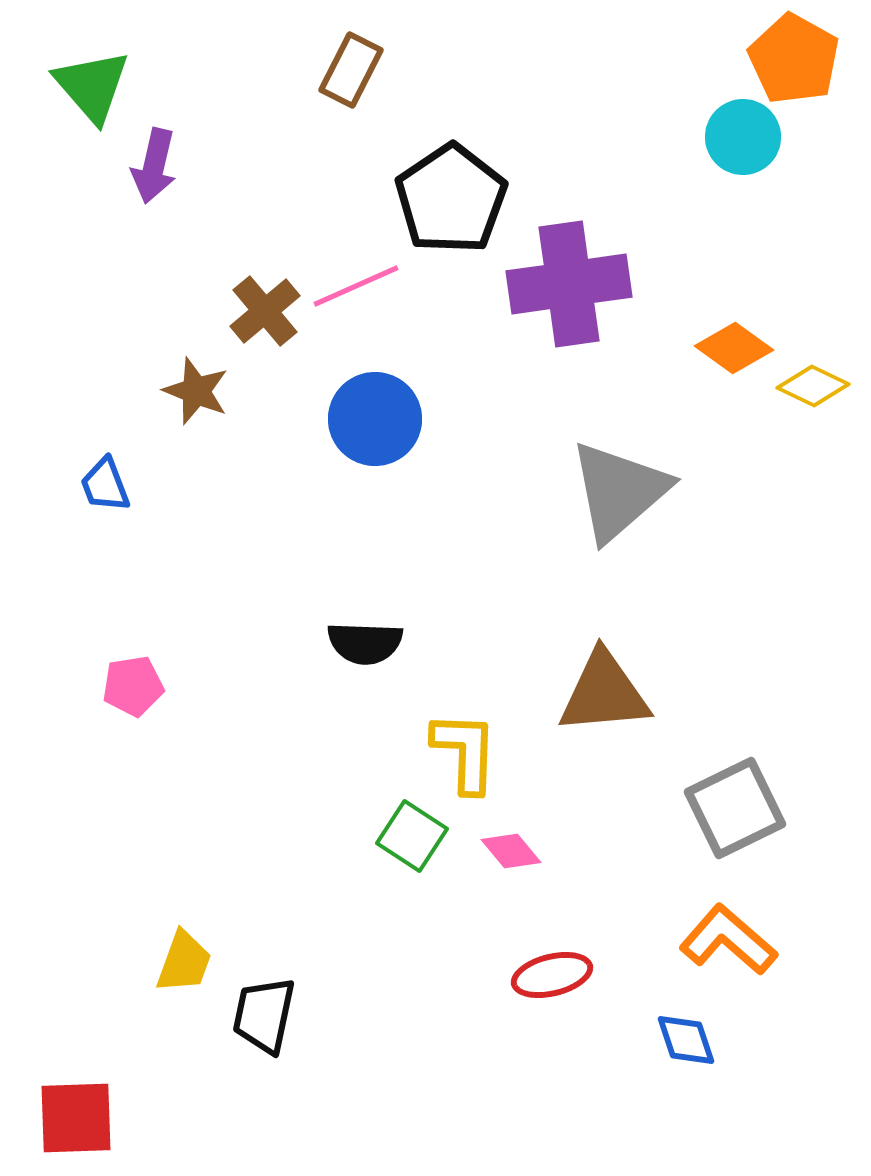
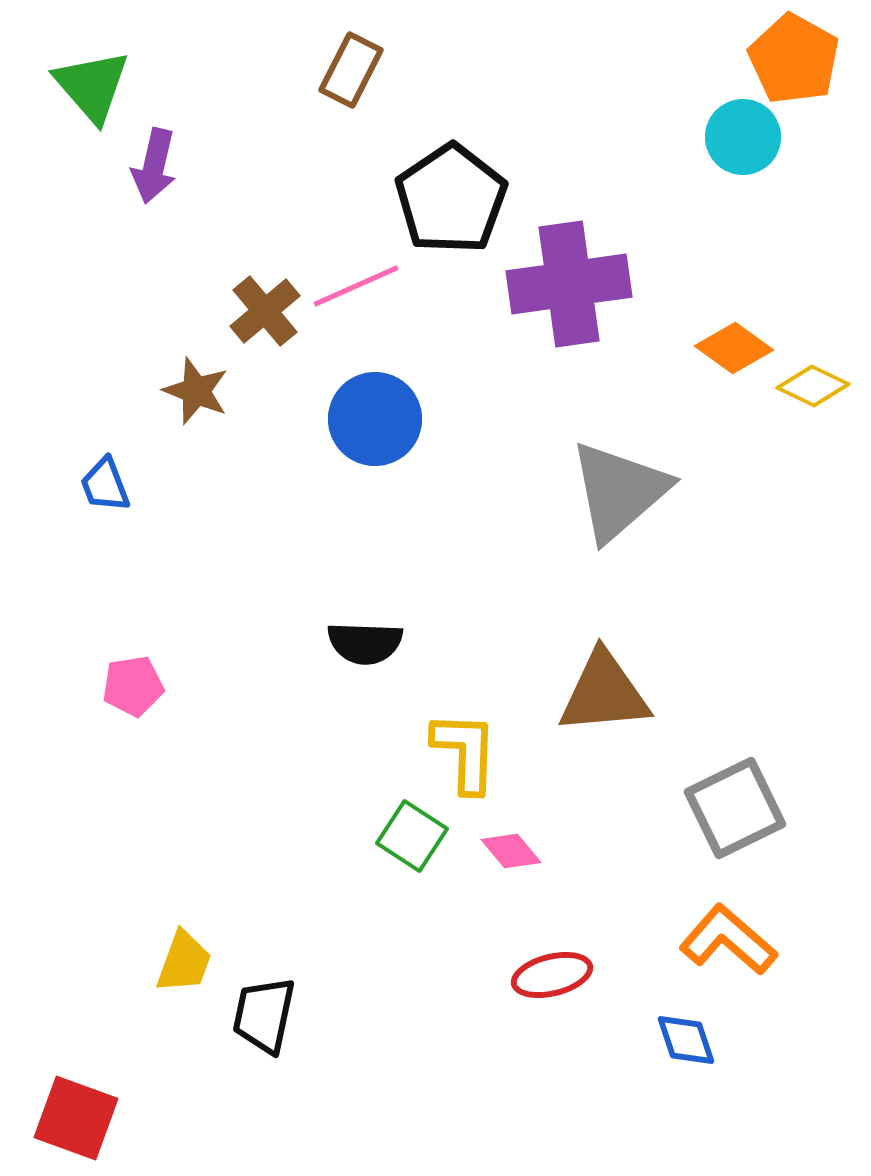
red square: rotated 22 degrees clockwise
